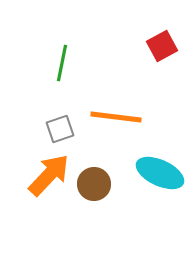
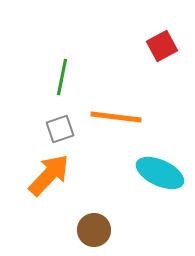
green line: moved 14 px down
brown circle: moved 46 px down
